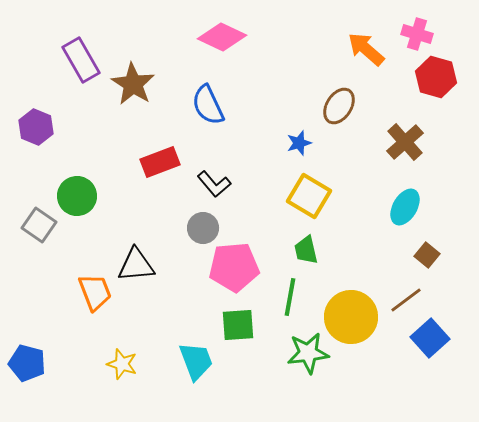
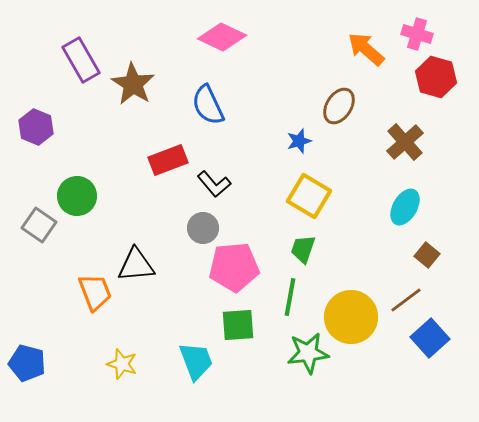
blue star: moved 2 px up
red rectangle: moved 8 px right, 2 px up
green trapezoid: moved 3 px left, 1 px up; rotated 32 degrees clockwise
